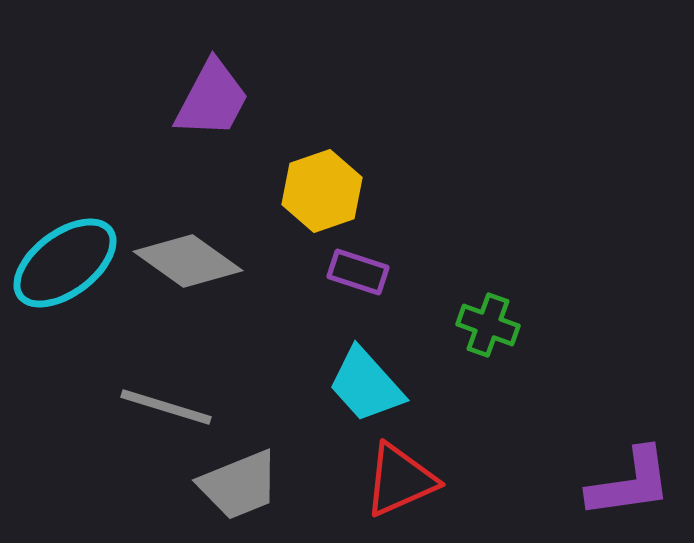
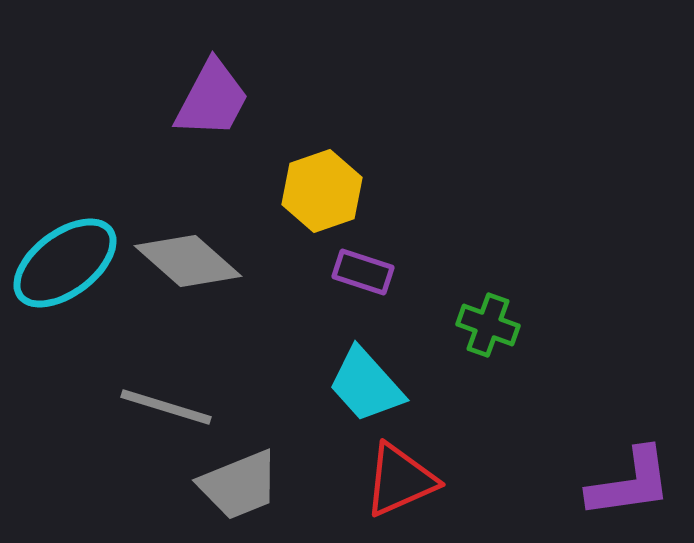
gray diamond: rotated 6 degrees clockwise
purple rectangle: moved 5 px right
